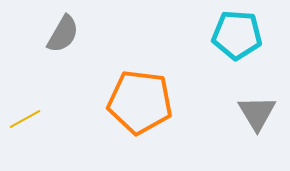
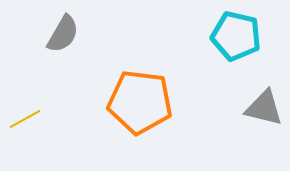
cyan pentagon: moved 1 px left, 1 px down; rotated 9 degrees clockwise
gray triangle: moved 7 px right, 5 px up; rotated 45 degrees counterclockwise
